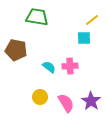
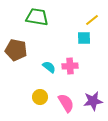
purple star: moved 2 px right; rotated 30 degrees clockwise
